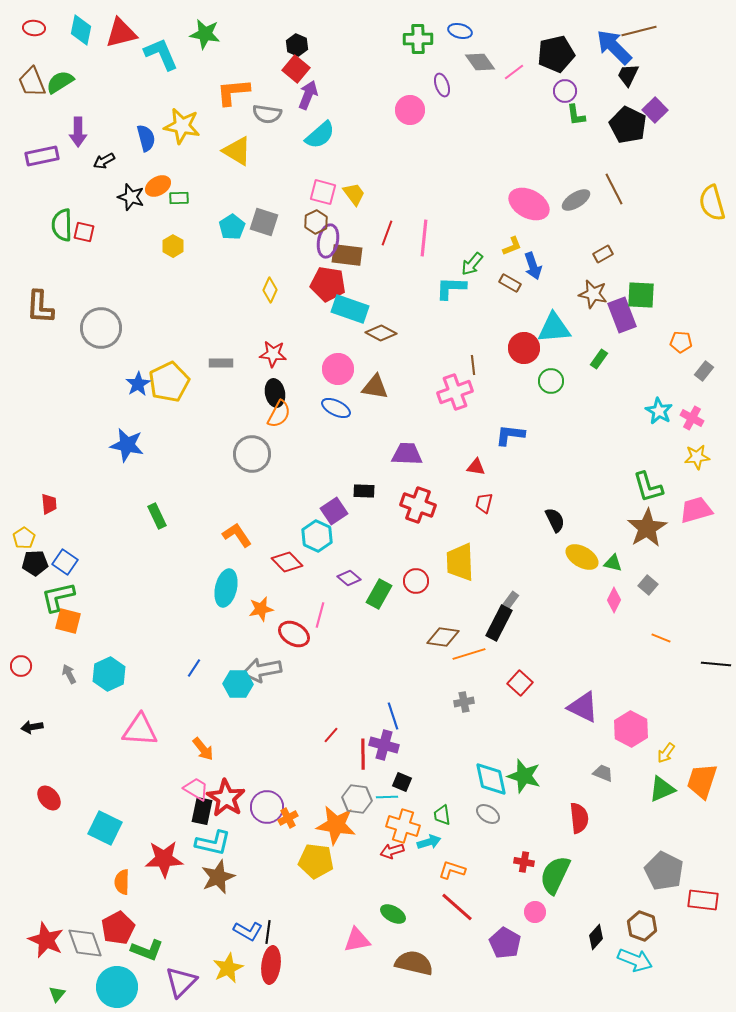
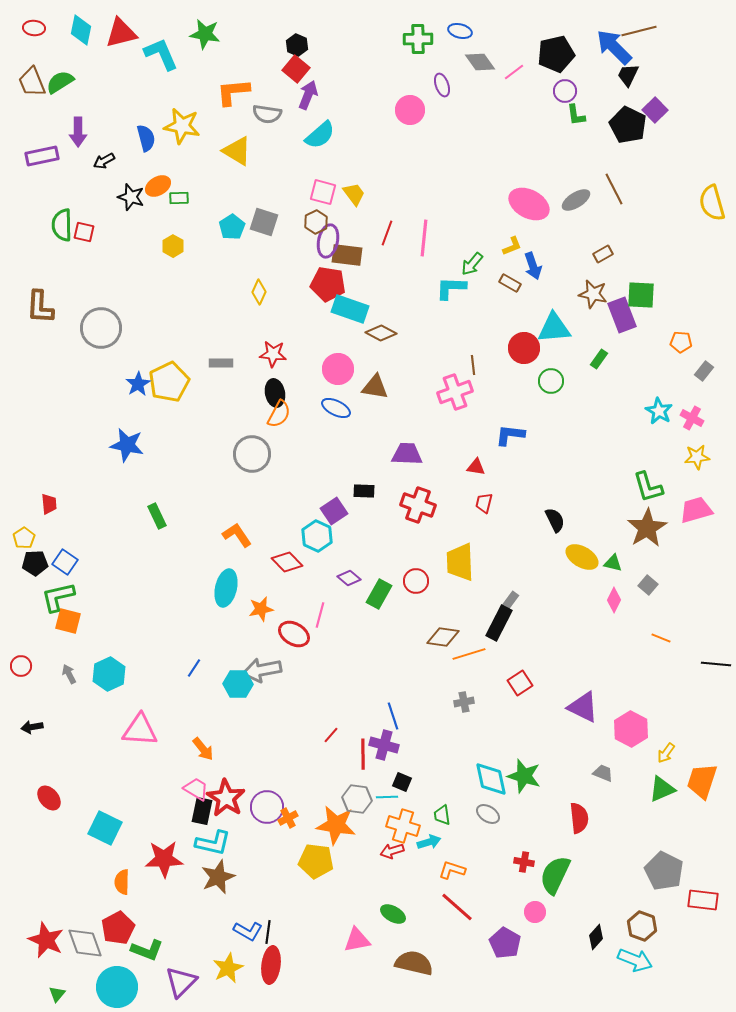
yellow diamond at (270, 290): moved 11 px left, 2 px down
red square at (520, 683): rotated 15 degrees clockwise
